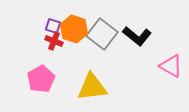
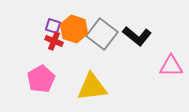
pink triangle: rotated 30 degrees counterclockwise
